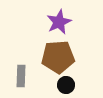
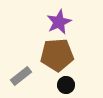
brown pentagon: moved 1 px left, 2 px up
gray rectangle: rotated 50 degrees clockwise
